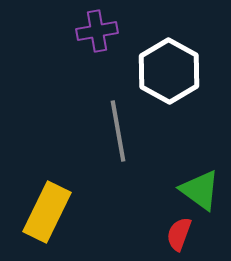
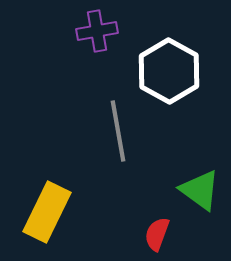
red semicircle: moved 22 px left
